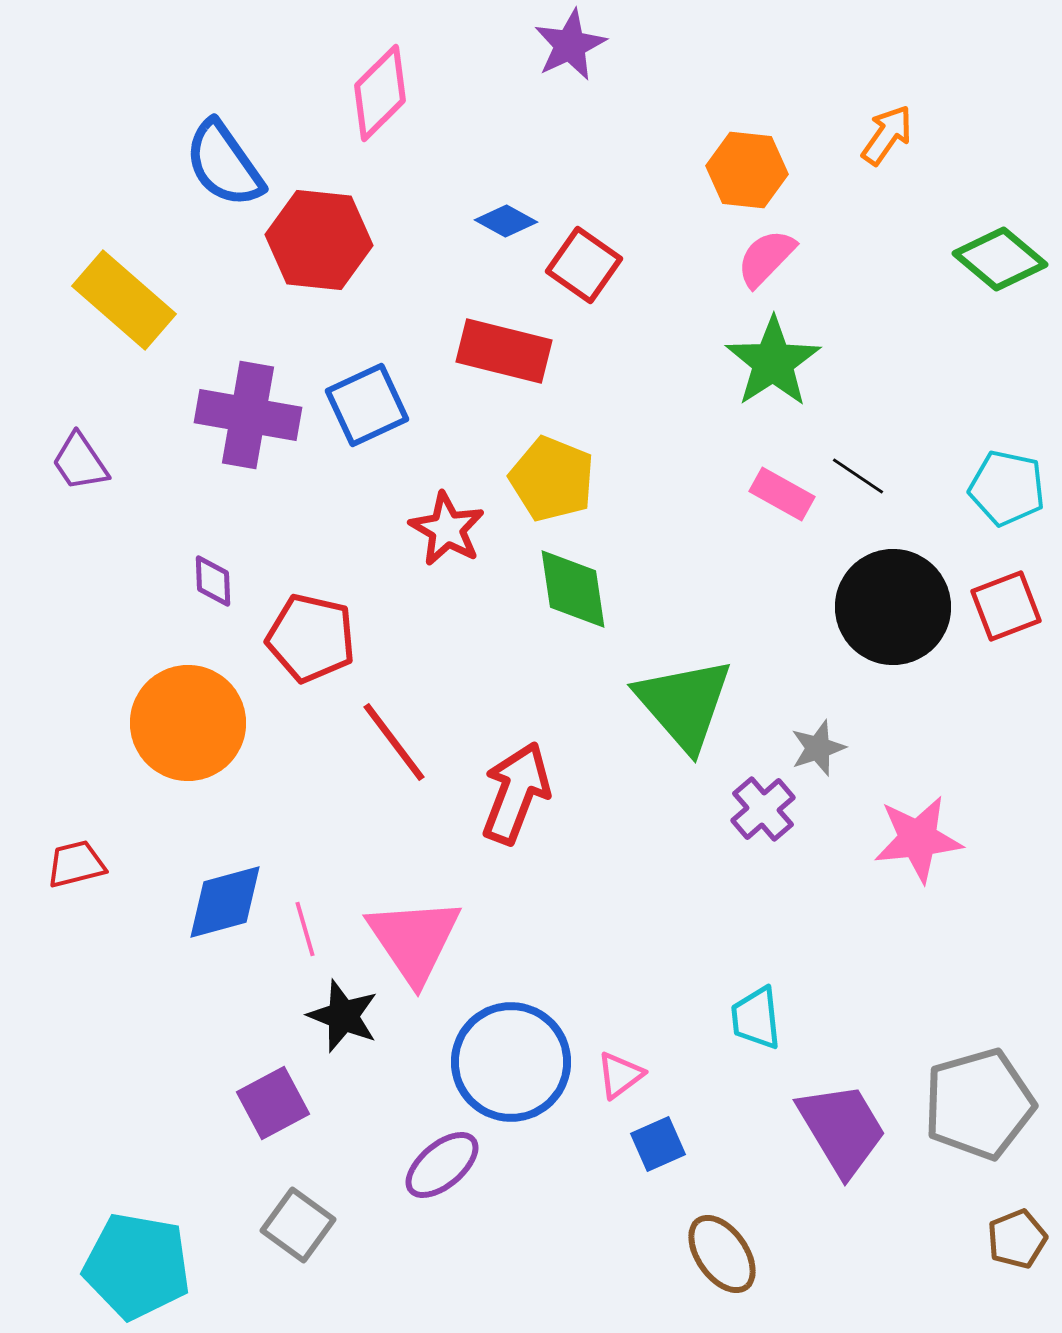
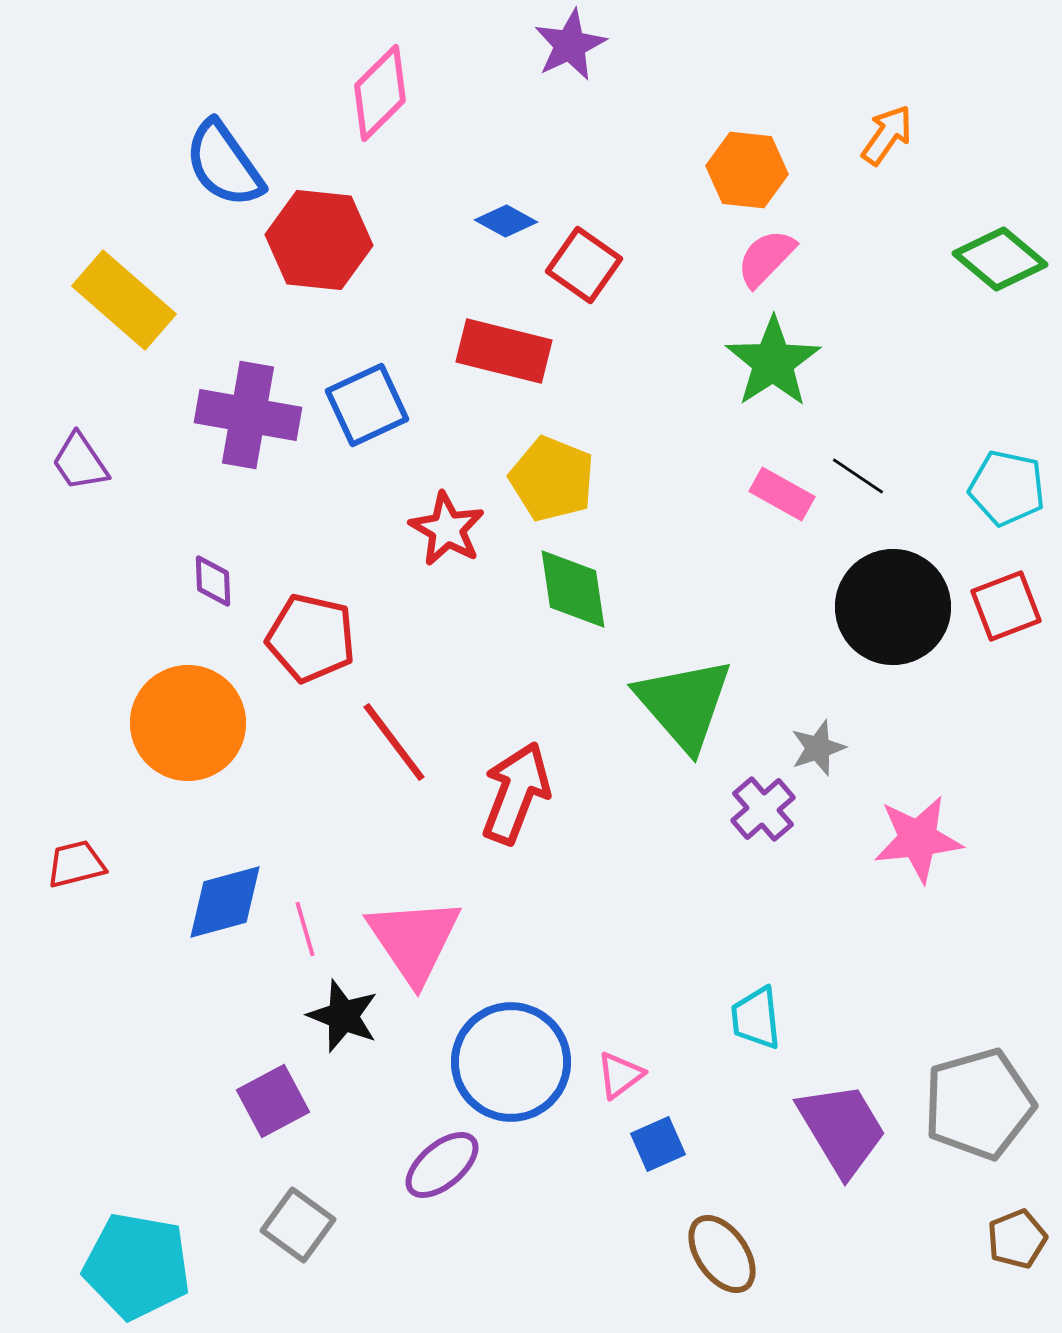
purple square at (273, 1103): moved 2 px up
